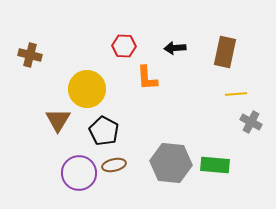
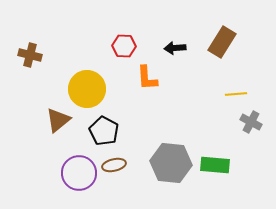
brown rectangle: moved 3 px left, 10 px up; rotated 20 degrees clockwise
brown triangle: rotated 20 degrees clockwise
